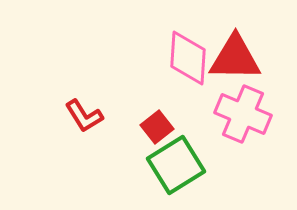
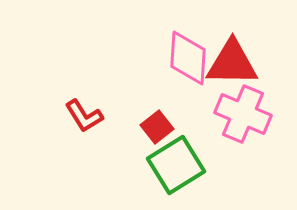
red triangle: moved 3 px left, 5 px down
